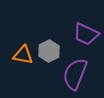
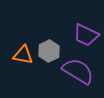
purple trapezoid: moved 1 px down
purple semicircle: moved 3 px right, 3 px up; rotated 100 degrees clockwise
